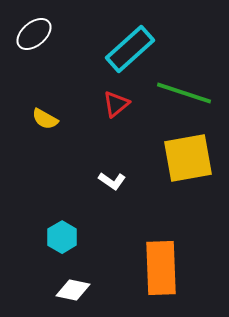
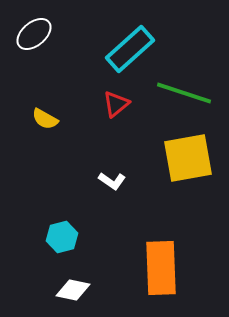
cyan hexagon: rotated 16 degrees clockwise
